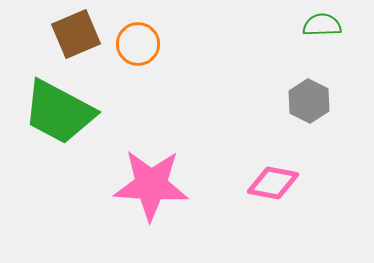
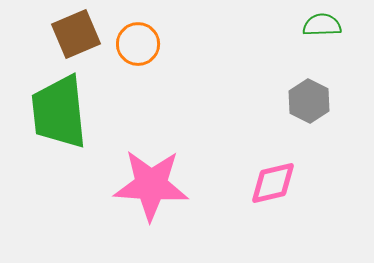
green trapezoid: rotated 56 degrees clockwise
pink diamond: rotated 24 degrees counterclockwise
